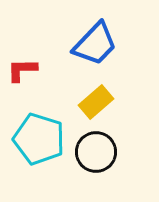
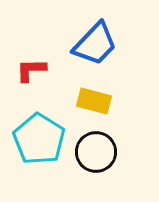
red L-shape: moved 9 px right
yellow rectangle: moved 2 px left, 1 px up; rotated 56 degrees clockwise
cyan pentagon: rotated 15 degrees clockwise
